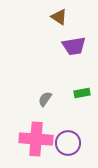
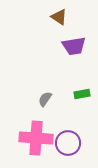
green rectangle: moved 1 px down
pink cross: moved 1 px up
